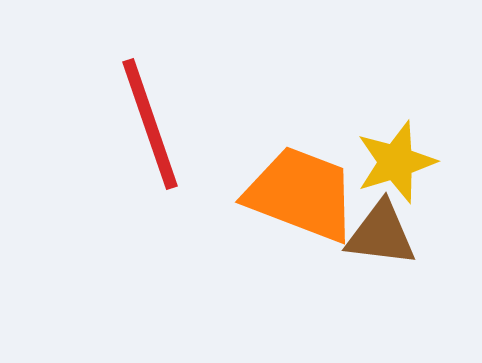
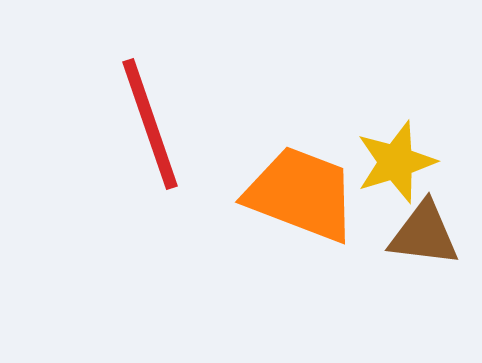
brown triangle: moved 43 px right
